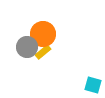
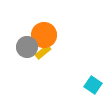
orange circle: moved 1 px right, 1 px down
cyan square: rotated 18 degrees clockwise
